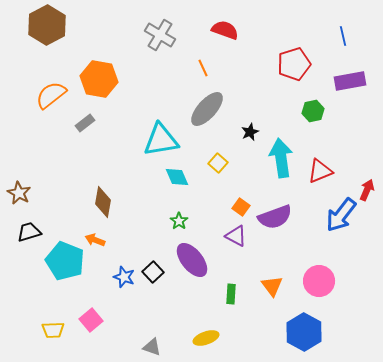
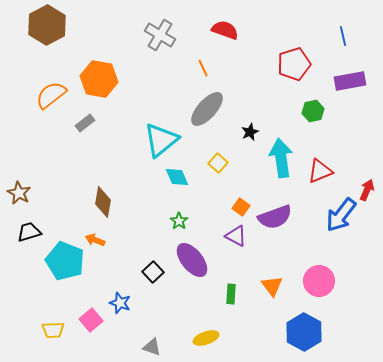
cyan triangle: rotated 30 degrees counterclockwise
blue star: moved 4 px left, 26 px down
